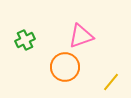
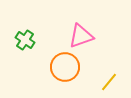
green cross: rotated 30 degrees counterclockwise
yellow line: moved 2 px left
